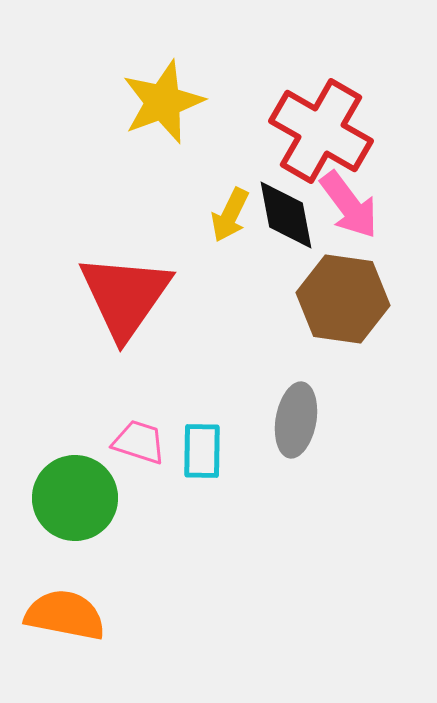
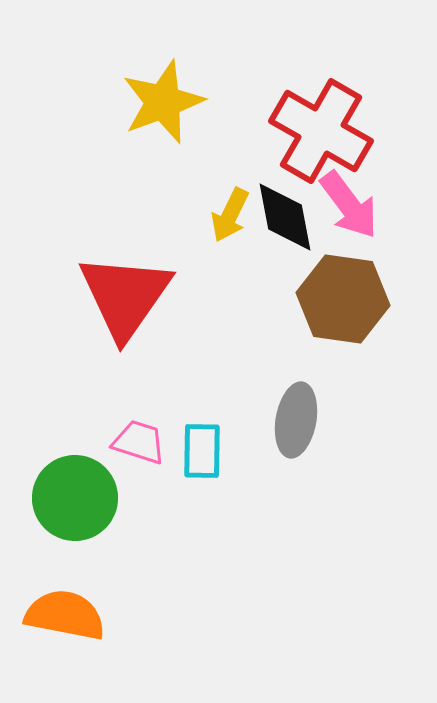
black diamond: moved 1 px left, 2 px down
